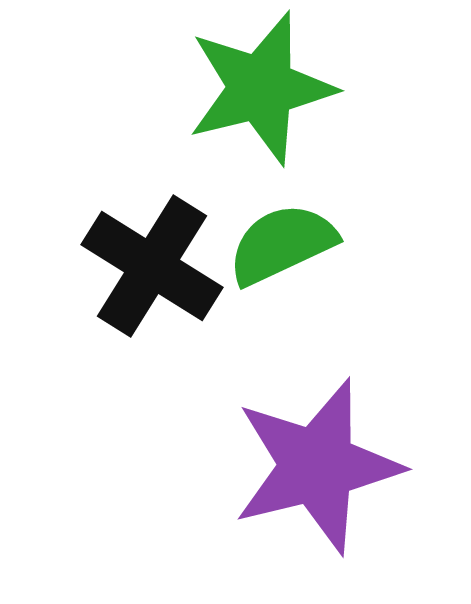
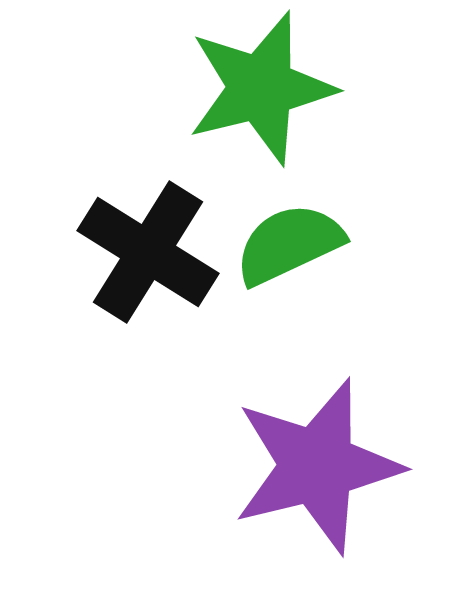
green semicircle: moved 7 px right
black cross: moved 4 px left, 14 px up
